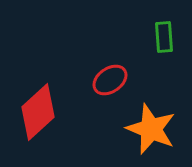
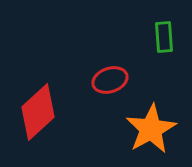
red ellipse: rotated 16 degrees clockwise
orange star: rotated 21 degrees clockwise
